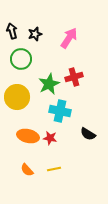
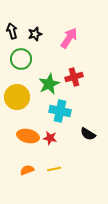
orange semicircle: rotated 112 degrees clockwise
